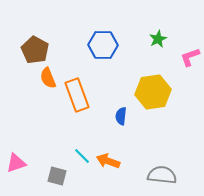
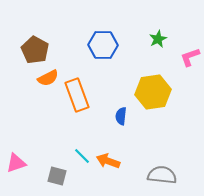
orange semicircle: rotated 95 degrees counterclockwise
